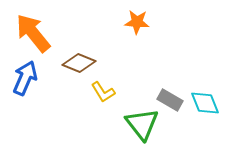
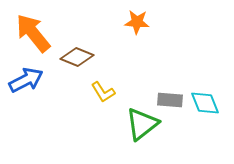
brown diamond: moved 2 px left, 6 px up
blue arrow: moved 1 px right, 2 px down; rotated 40 degrees clockwise
gray rectangle: rotated 25 degrees counterclockwise
green triangle: rotated 30 degrees clockwise
